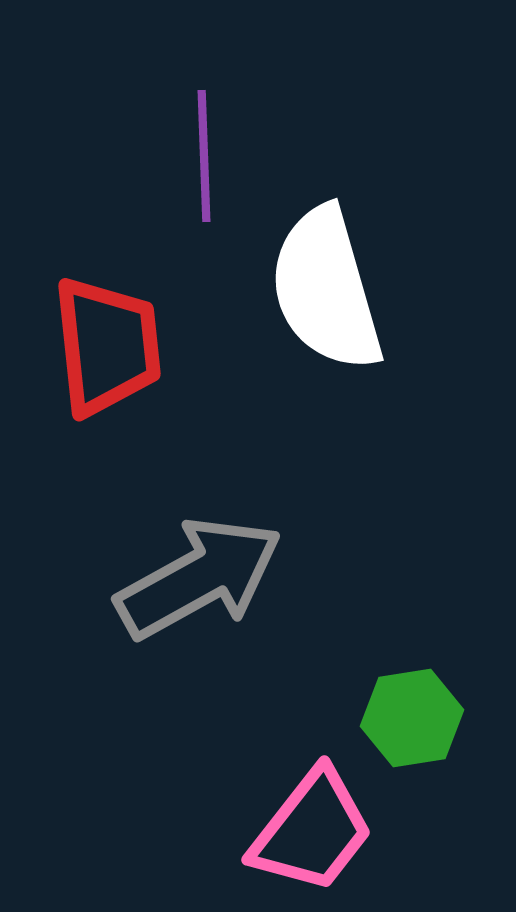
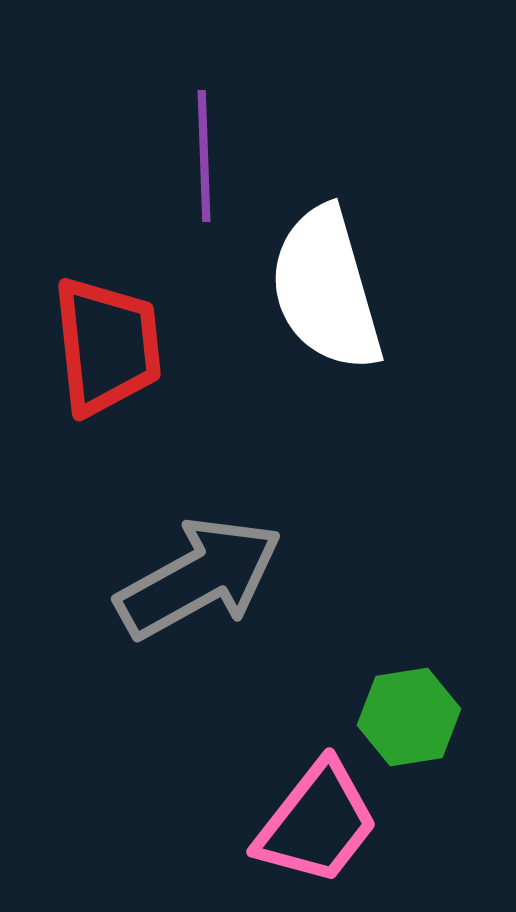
green hexagon: moved 3 px left, 1 px up
pink trapezoid: moved 5 px right, 8 px up
